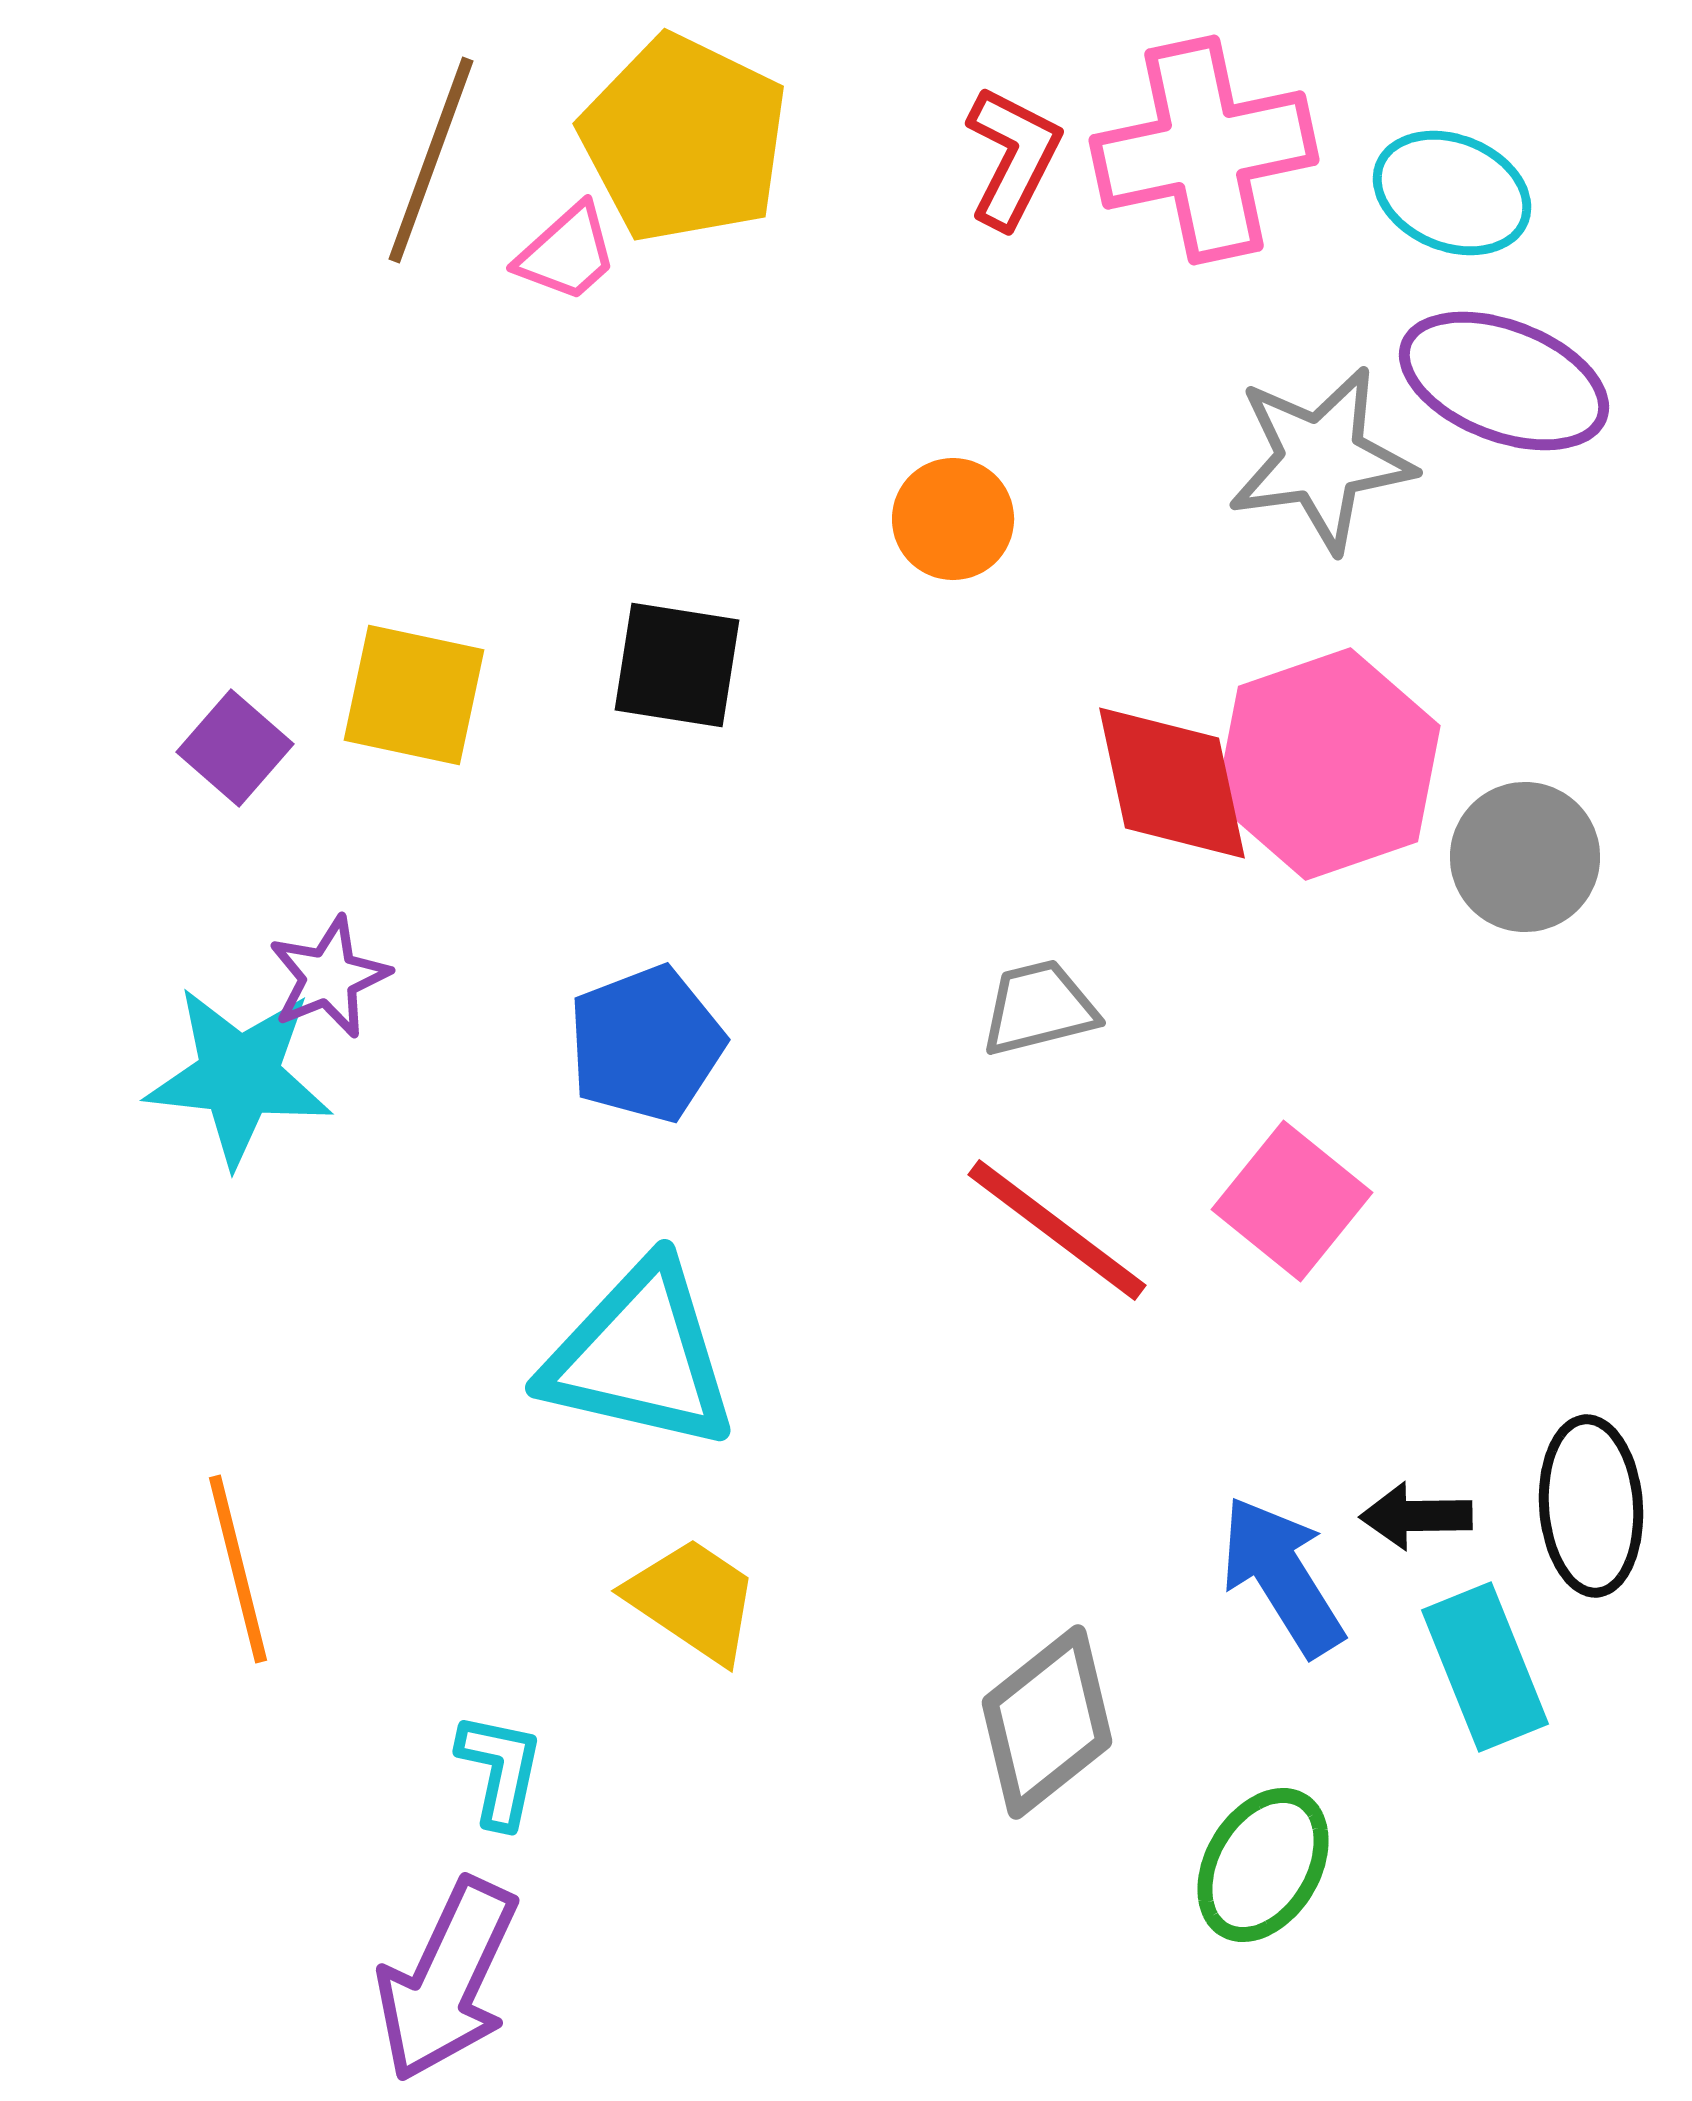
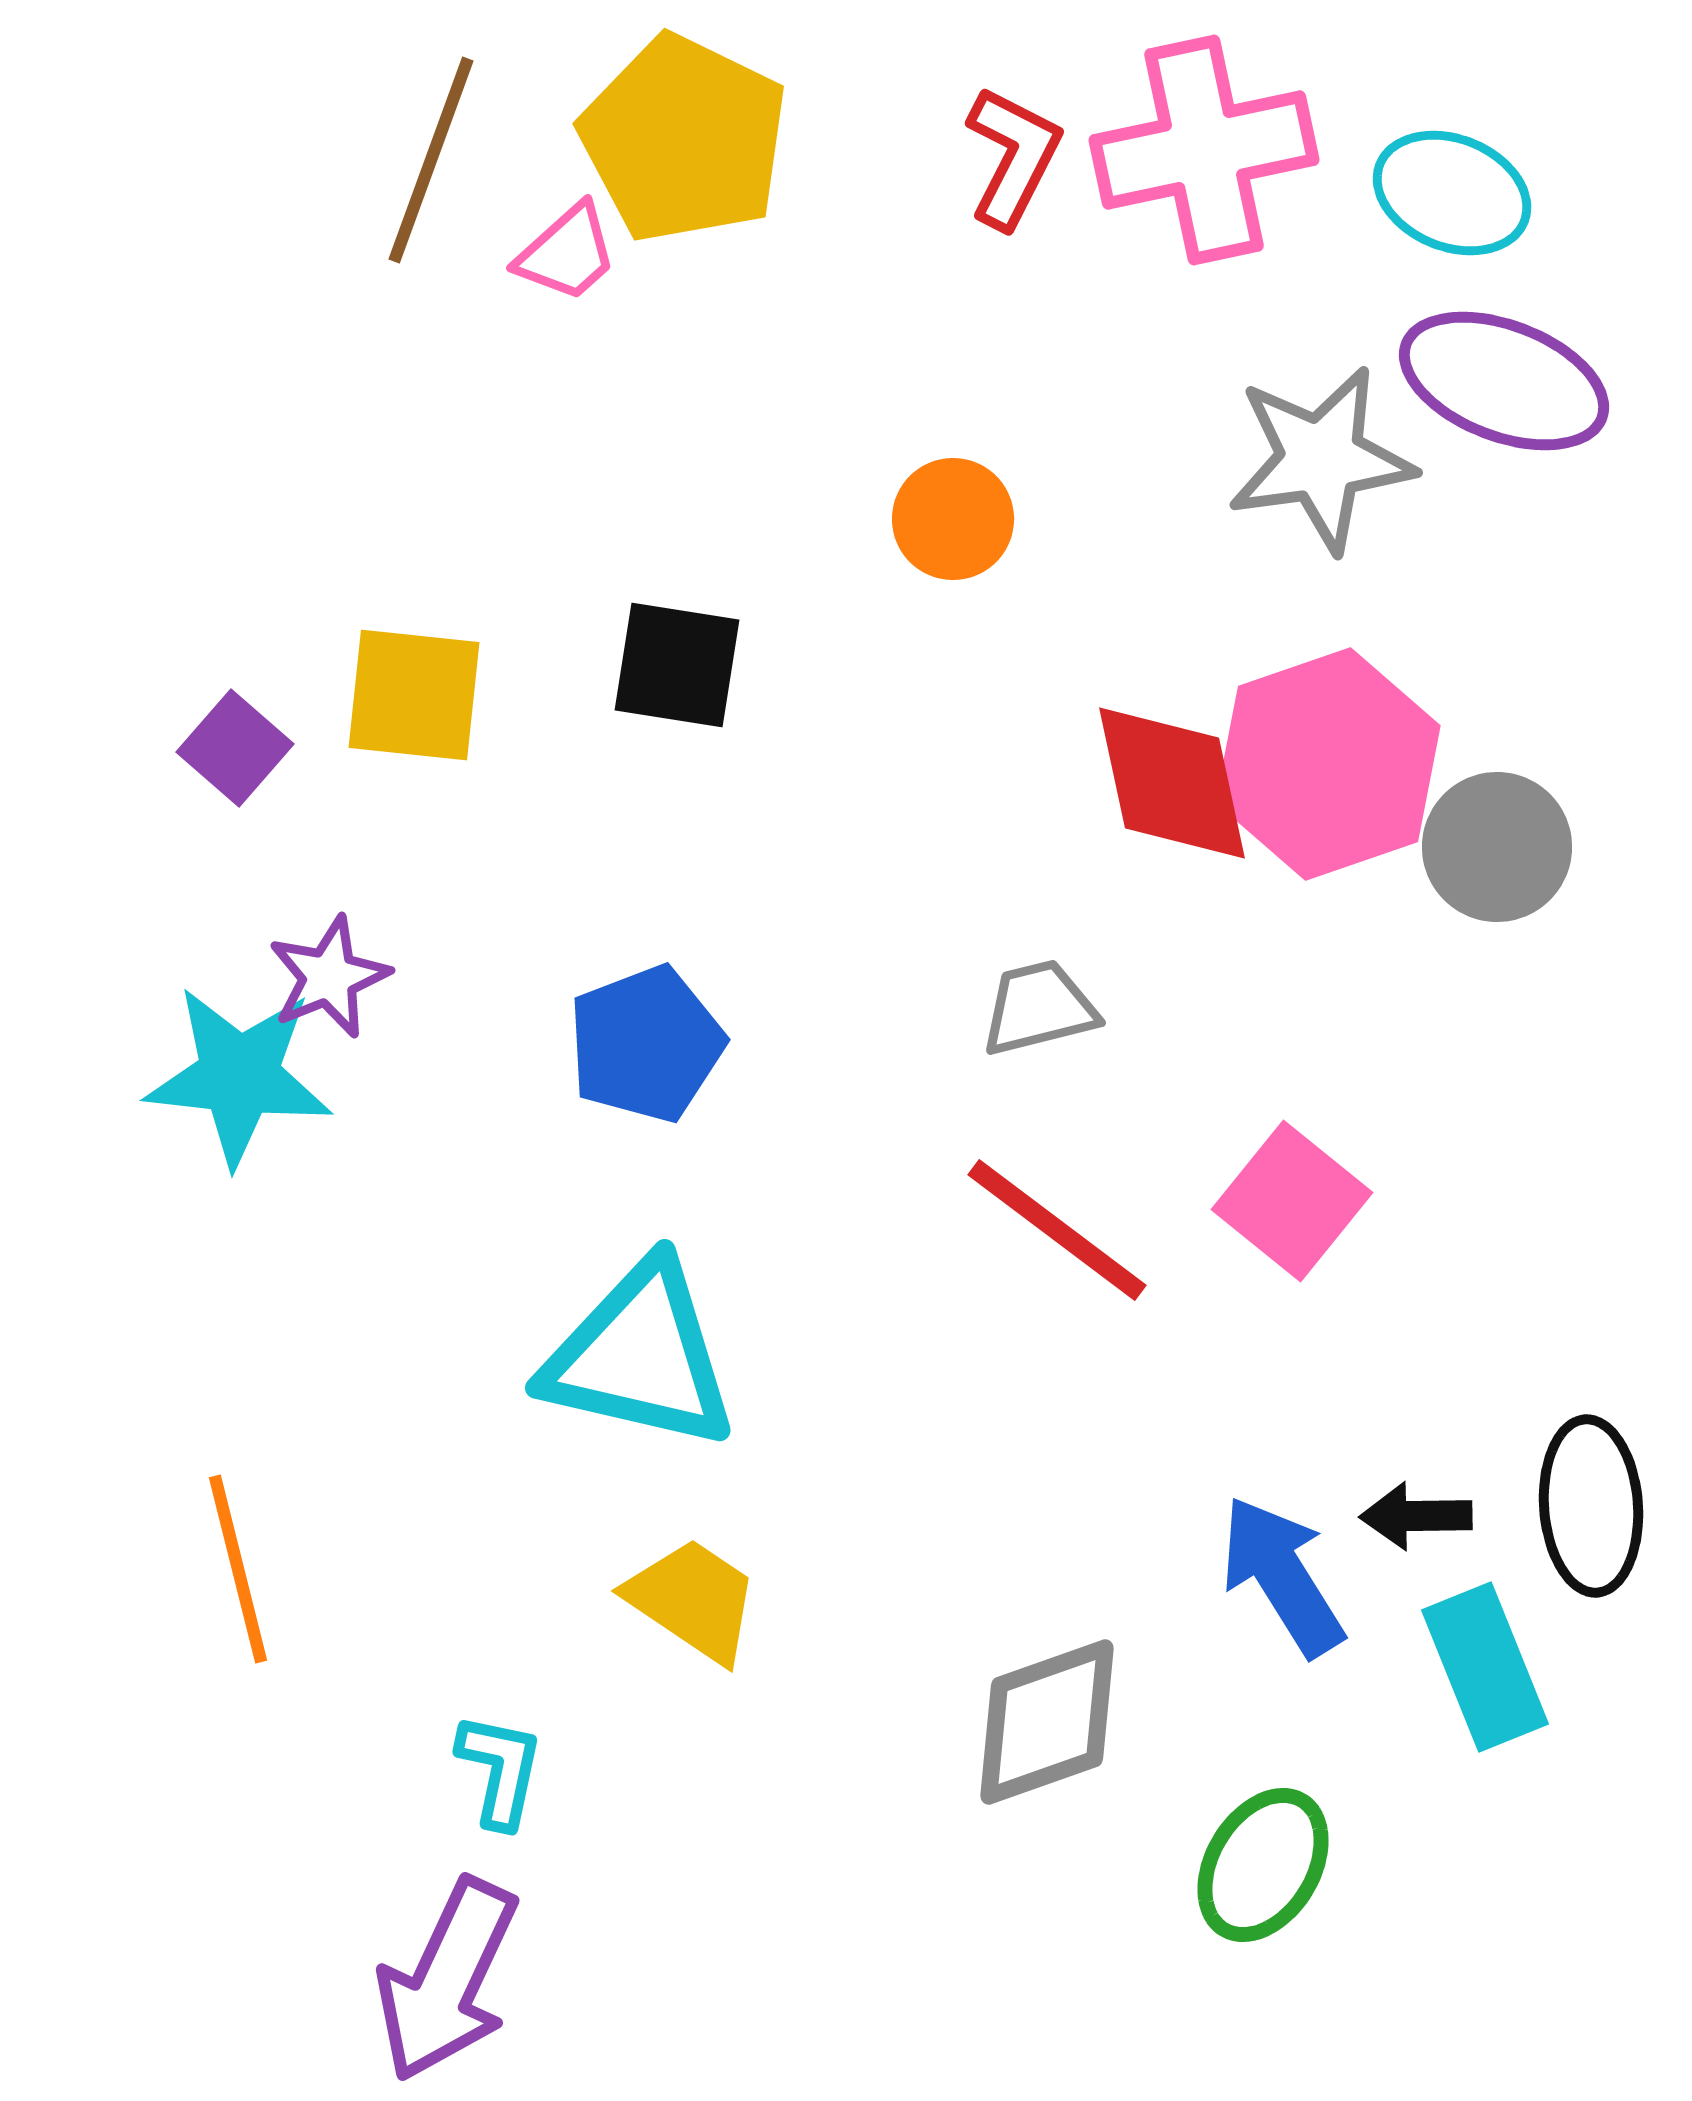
yellow square: rotated 6 degrees counterclockwise
gray circle: moved 28 px left, 10 px up
gray diamond: rotated 19 degrees clockwise
